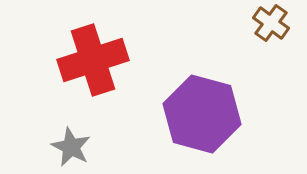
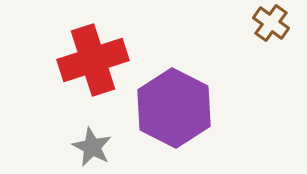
purple hexagon: moved 28 px left, 6 px up; rotated 12 degrees clockwise
gray star: moved 21 px right
